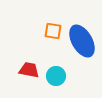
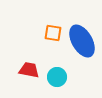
orange square: moved 2 px down
cyan circle: moved 1 px right, 1 px down
